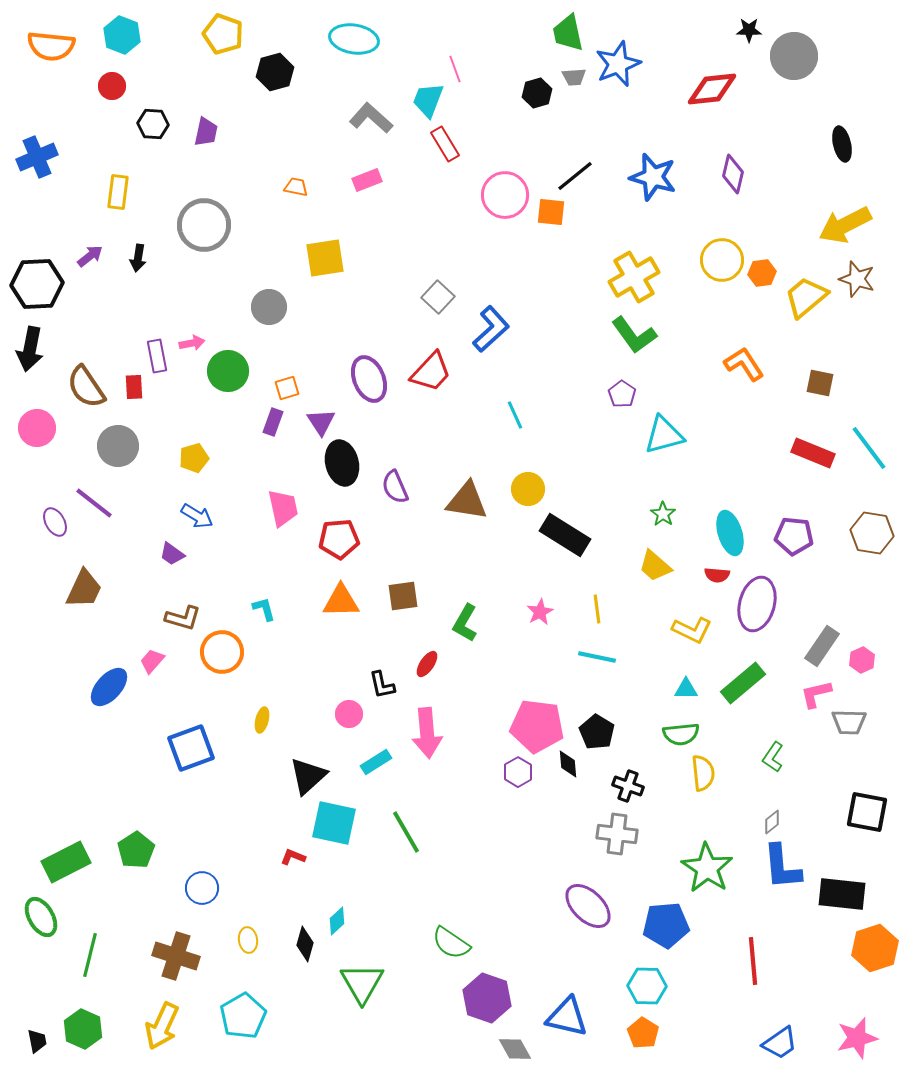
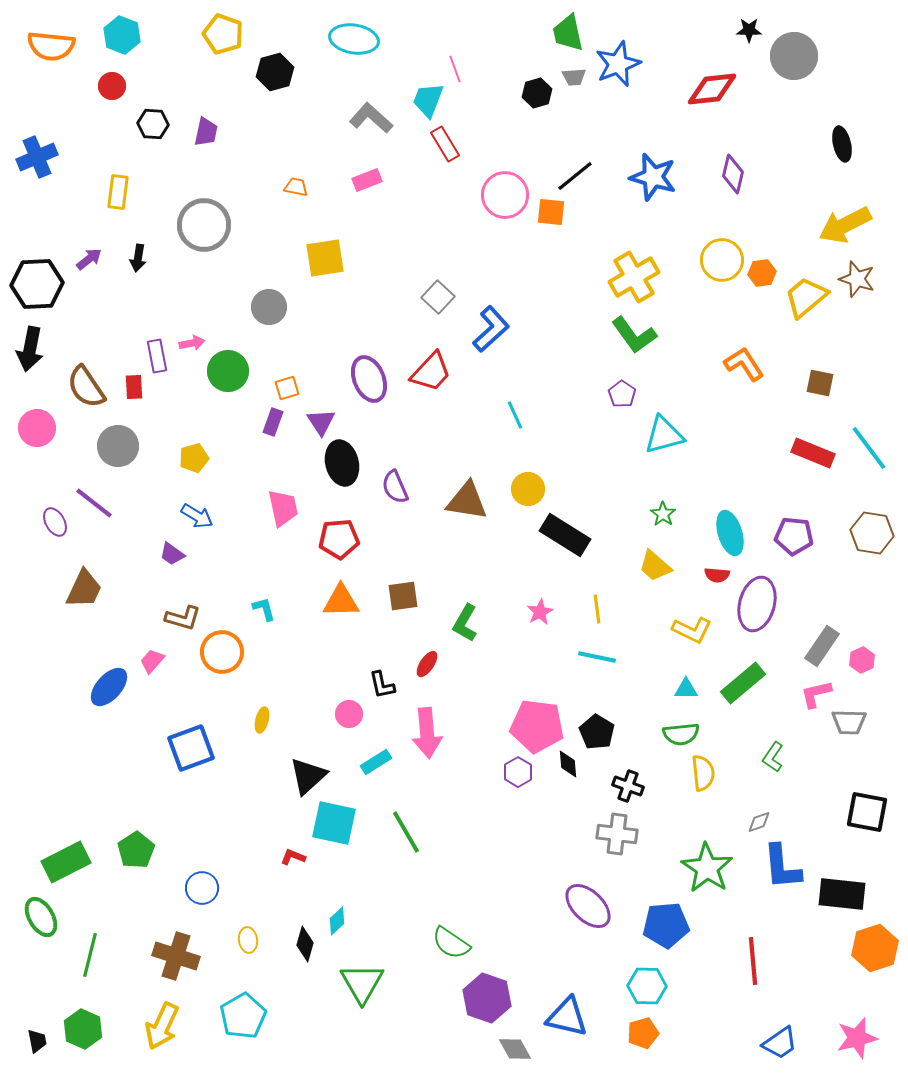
purple arrow at (90, 256): moved 1 px left, 3 px down
gray diamond at (772, 822): moved 13 px left; rotated 20 degrees clockwise
orange pentagon at (643, 1033): rotated 24 degrees clockwise
